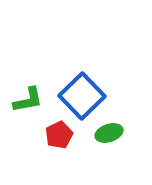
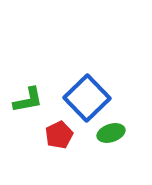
blue square: moved 5 px right, 2 px down
green ellipse: moved 2 px right
